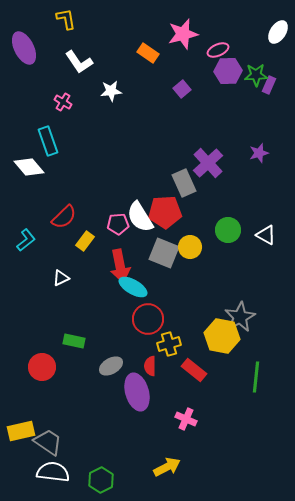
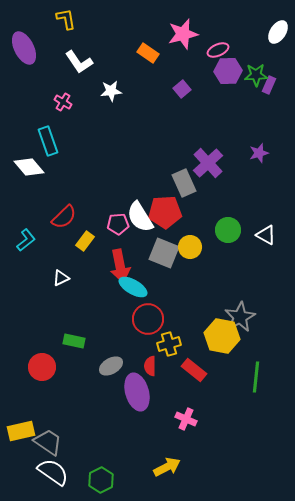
white semicircle at (53, 472): rotated 28 degrees clockwise
